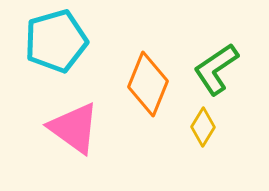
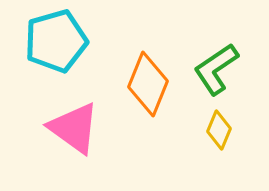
yellow diamond: moved 16 px right, 3 px down; rotated 9 degrees counterclockwise
